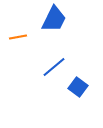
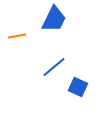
orange line: moved 1 px left, 1 px up
blue square: rotated 12 degrees counterclockwise
